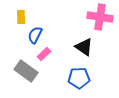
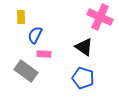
pink cross: rotated 15 degrees clockwise
pink rectangle: rotated 48 degrees clockwise
blue pentagon: moved 4 px right; rotated 20 degrees clockwise
